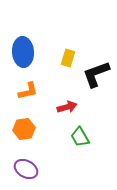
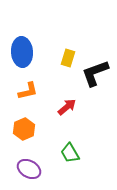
blue ellipse: moved 1 px left
black L-shape: moved 1 px left, 1 px up
red arrow: rotated 24 degrees counterclockwise
orange hexagon: rotated 15 degrees counterclockwise
green trapezoid: moved 10 px left, 16 px down
purple ellipse: moved 3 px right
